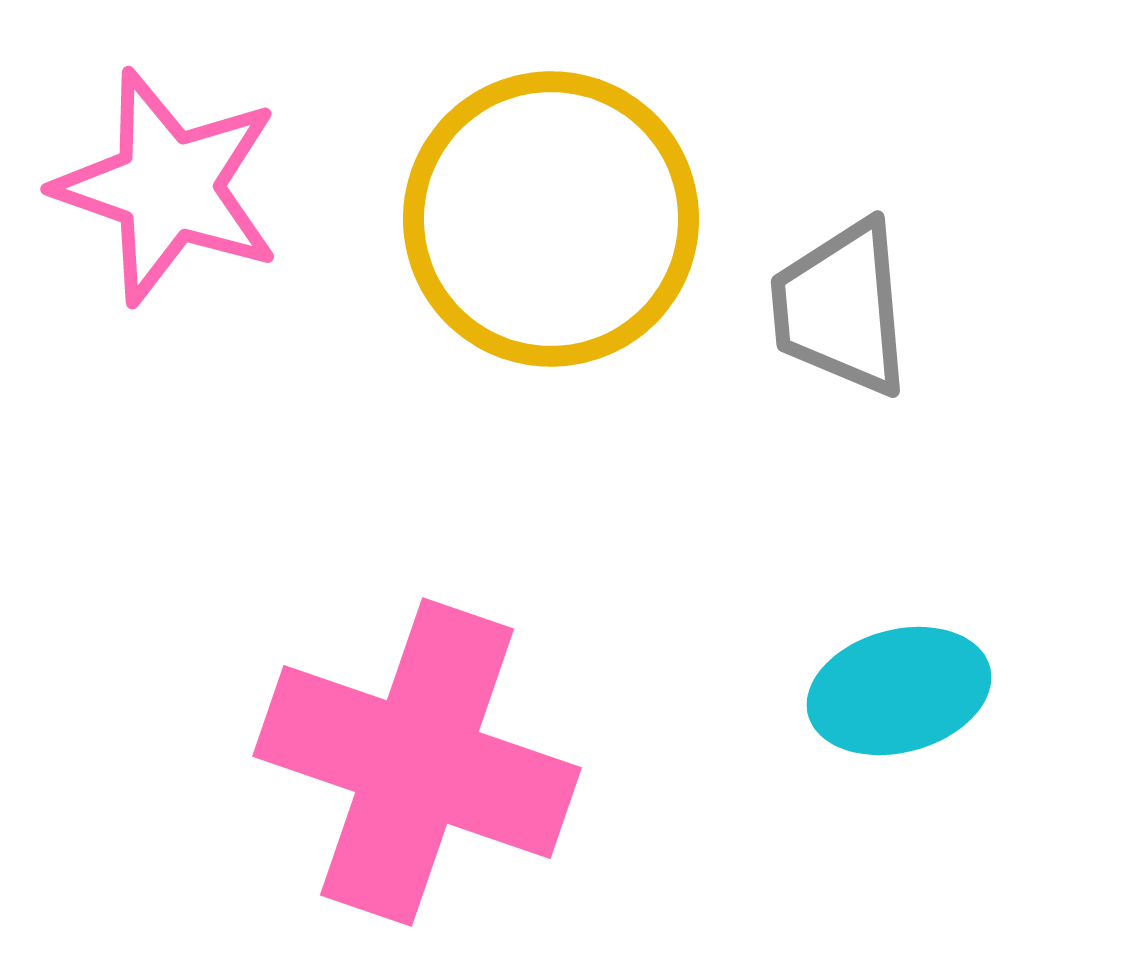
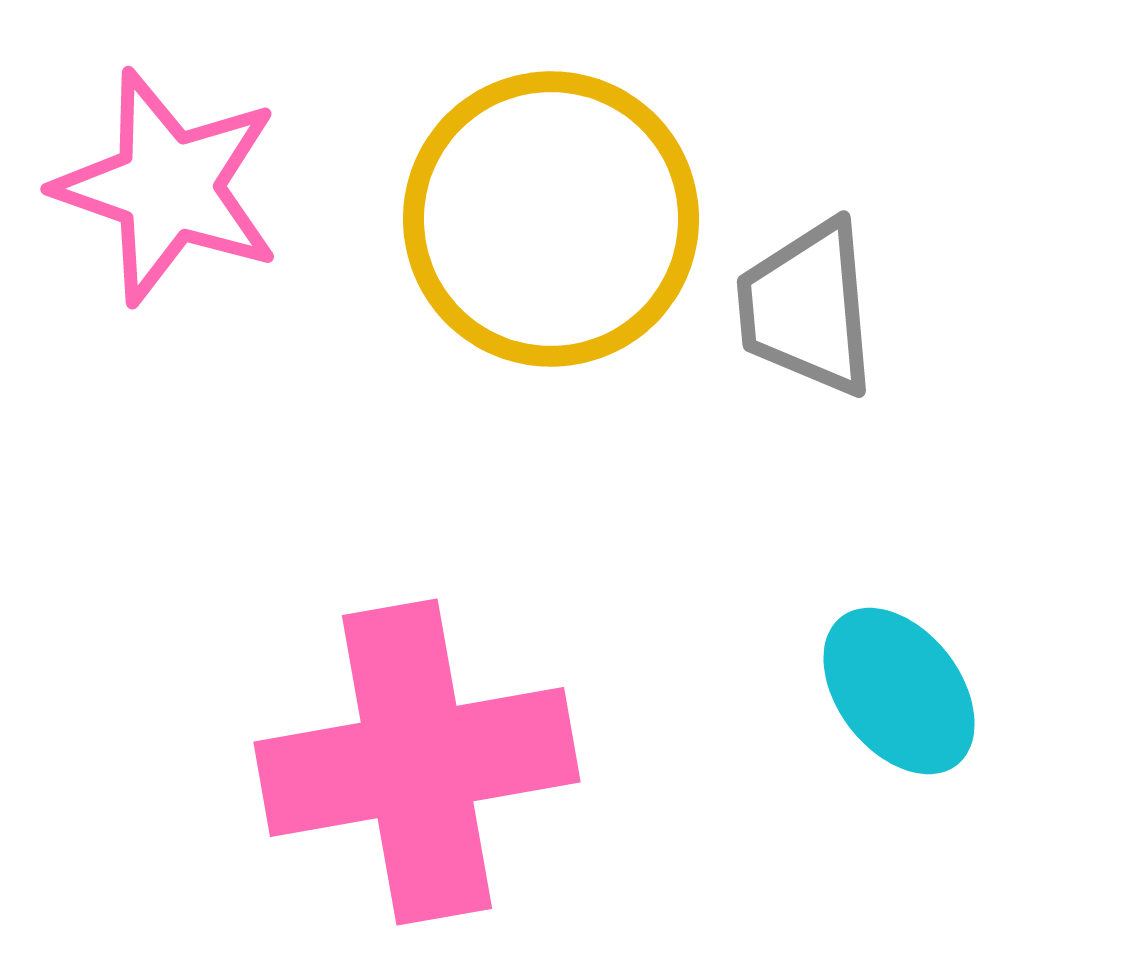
gray trapezoid: moved 34 px left
cyan ellipse: rotated 67 degrees clockwise
pink cross: rotated 29 degrees counterclockwise
